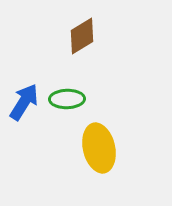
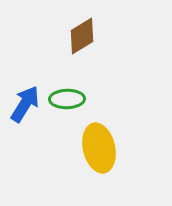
blue arrow: moved 1 px right, 2 px down
